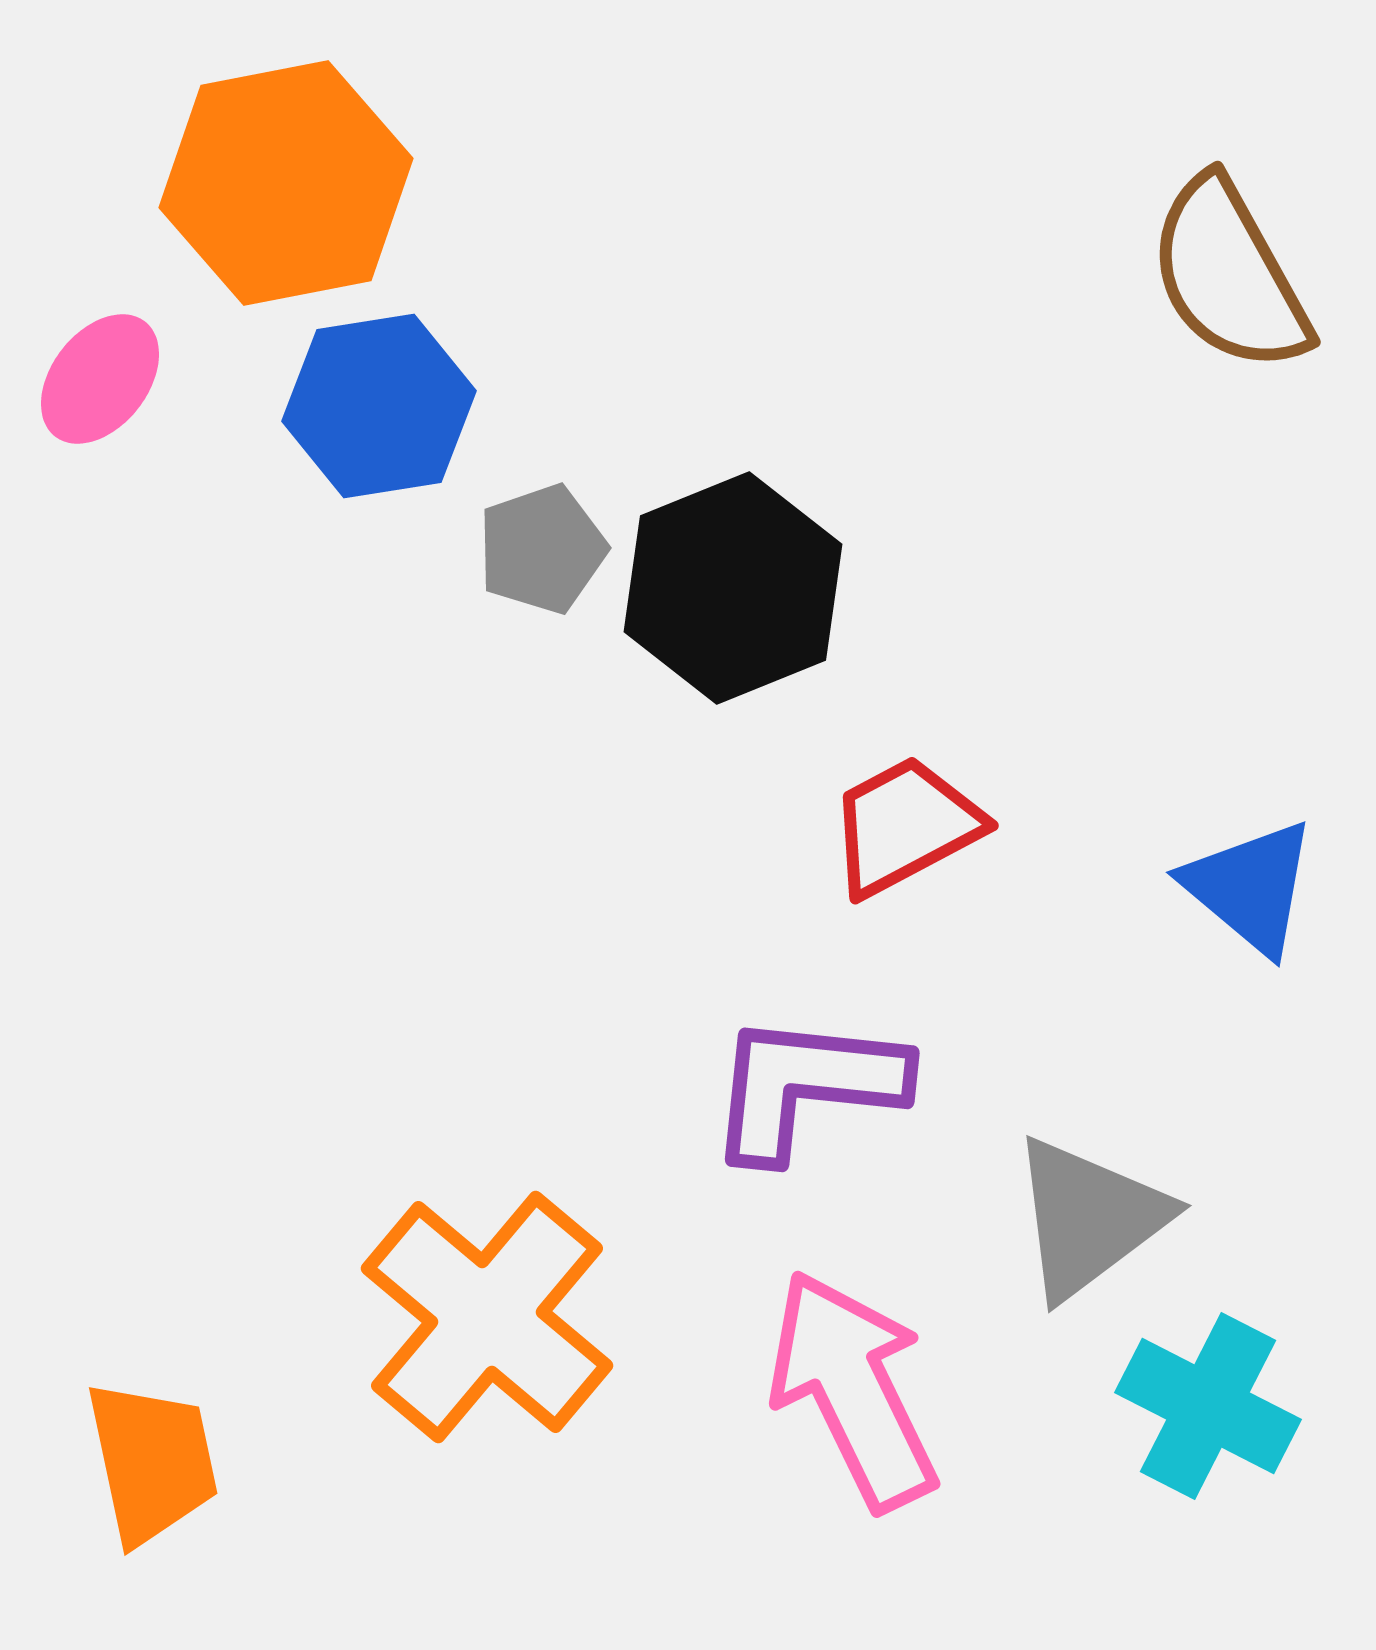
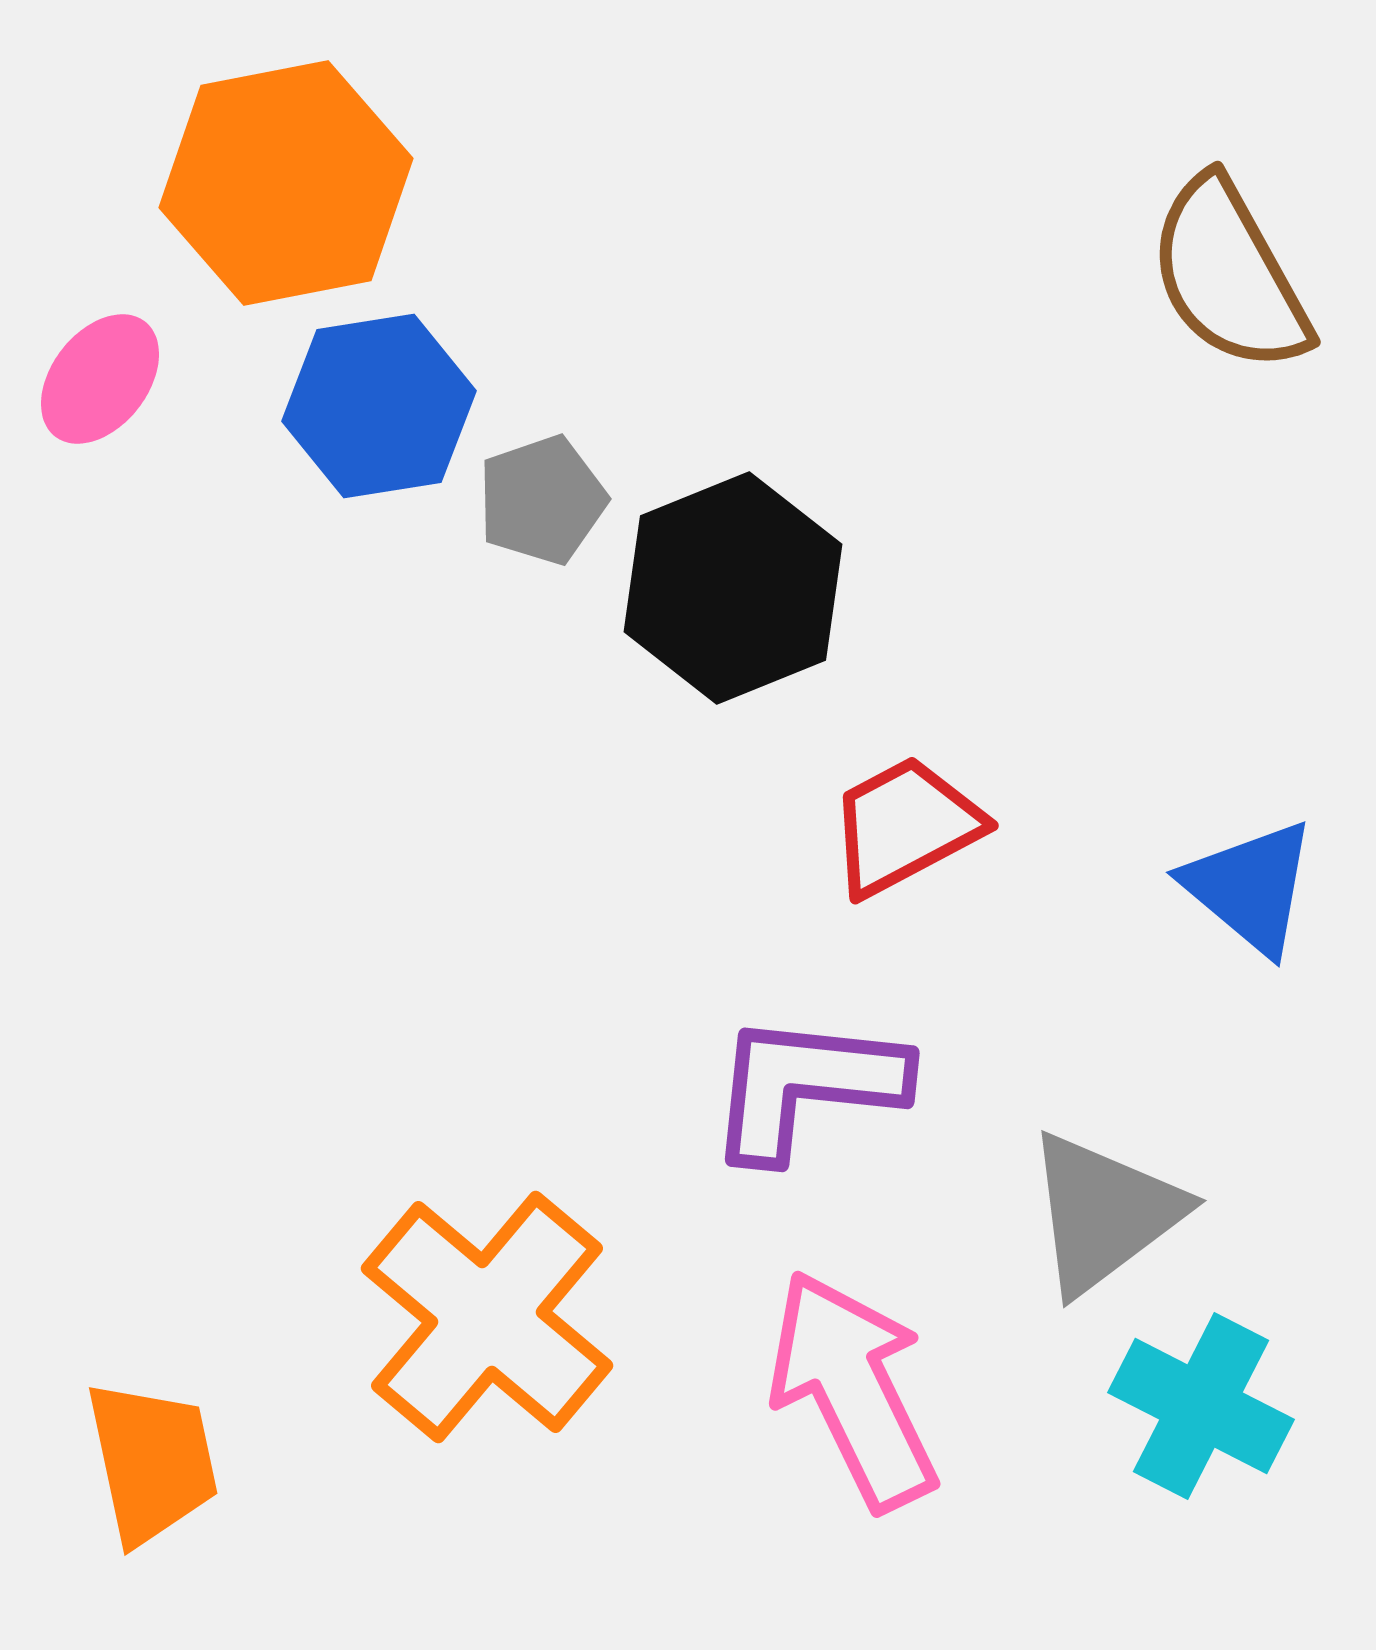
gray pentagon: moved 49 px up
gray triangle: moved 15 px right, 5 px up
cyan cross: moved 7 px left
